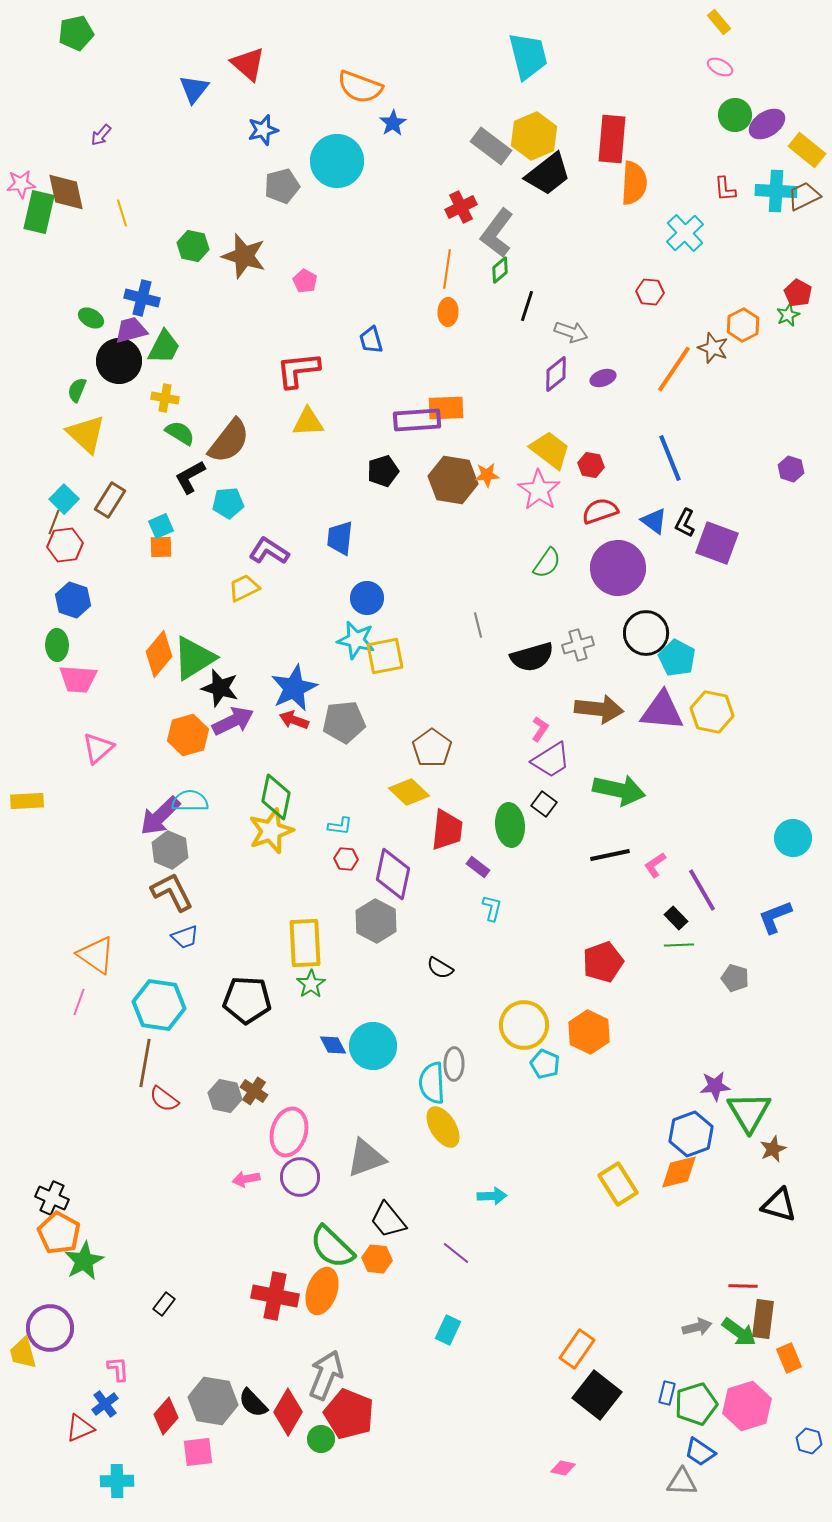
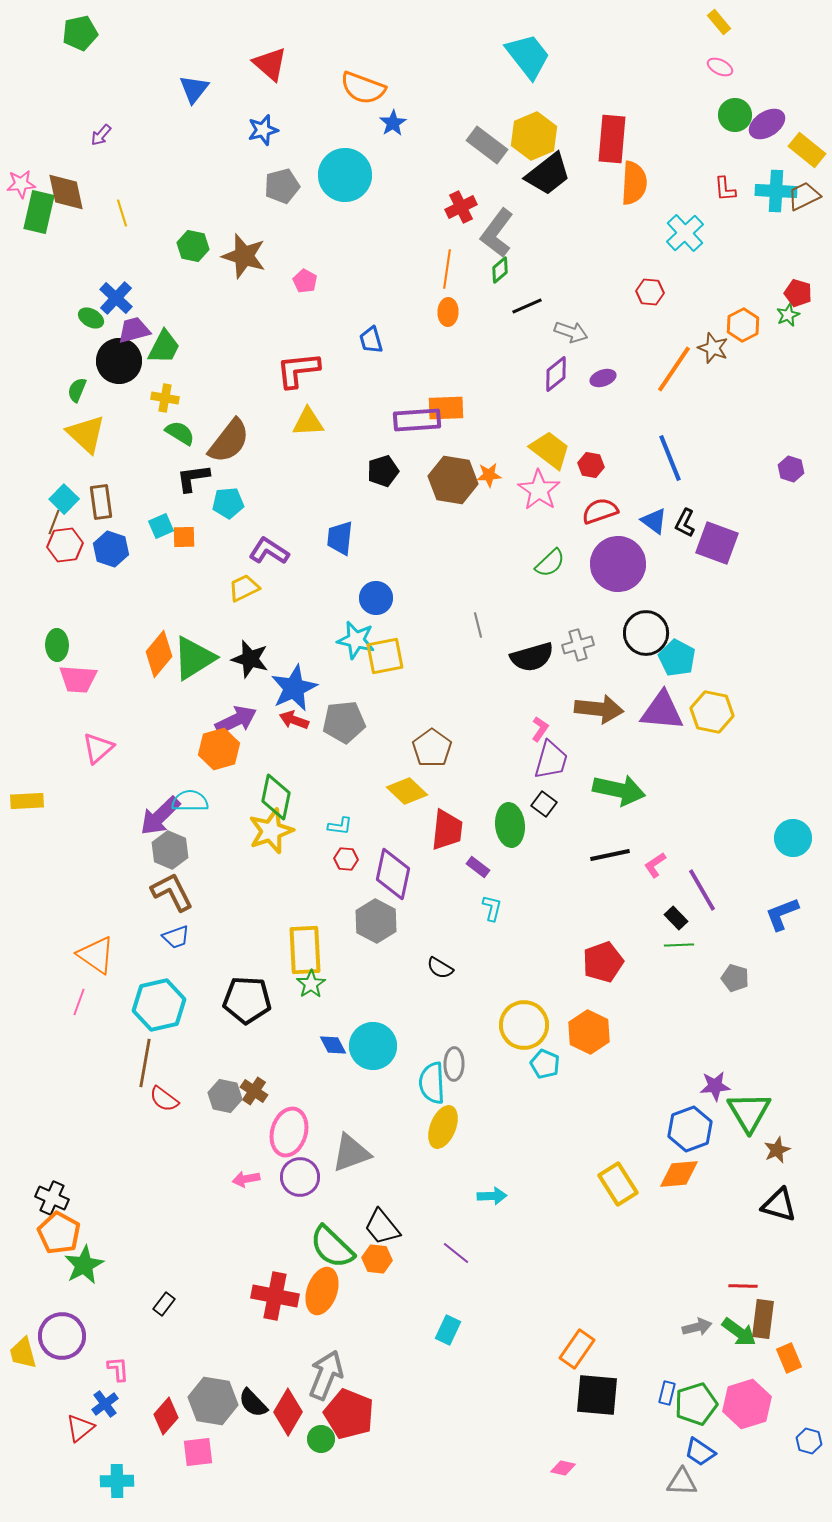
green pentagon at (76, 33): moved 4 px right
cyan trapezoid at (528, 56): rotated 24 degrees counterclockwise
red triangle at (248, 64): moved 22 px right
orange semicircle at (360, 87): moved 3 px right, 1 px down
gray rectangle at (491, 146): moved 4 px left, 1 px up
cyan circle at (337, 161): moved 8 px right, 14 px down
red pentagon at (798, 293): rotated 12 degrees counterclockwise
blue cross at (142, 298): moved 26 px left; rotated 28 degrees clockwise
black line at (527, 306): rotated 48 degrees clockwise
purple trapezoid at (131, 330): moved 3 px right
orange star at (487, 475): moved 2 px right
black L-shape at (190, 477): moved 3 px right, 1 px down; rotated 21 degrees clockwise
brown rectangle at (110, 500): moved 9 px left, 2 px down; rotated 40 degrees counterclockwise
orange square at (161, 547): moved 23 px right, 10 px up
green semicircle at (547, 563): moved 3 px right; rotated 12 degrees clockwise
purple circle at (618, 568): moved 4 px up
blue circle at (367, 598): moved 9 px right
blue hexagon at (73, 600): moved 38 px right, 51 px up
black star at (220, 688): moved 30 px right, 29 px up
purple arrow at (233, 721): moved 3 px right, 1 px up
orange hexagon at (188, 735): moved 31 px right, 14 px down
purple trapezoid at (551, 760): rotated 42 degrees counterclockwise
yellow diamond at (409, 792): moved 2 px left, 1 px up
blue L-shape at (775, 917): moved 7 px right, 3 px up
blue trapezoid at (185, 937): moved 9 px left
yellow rectangle at (305, 943): moved 7 px down
cyan hexagon at (159, 1005): rotated 21 degrees counterclockwise
yellow ellipse at (443, 1127): rotated 54 degrees clockwise
blue hexagon at (691, 1134): moved 1 px left, 5 px up
brown star at (773, 1149): moved 4 px right, 1 px down
gray triangle at (366, 1158): moved 15 px left, 5 px up
orange diamond at (679, 1172): moved 2 px down; rotated 9 degrees clockwise
black trapezoid at (388, 1220): moved 6 px left, 7 px down
green star at (84, 1261): moved 4 px down
purple circle at (50, 1328): moved 12 px right, 8 px down
black square at (597, 1395): rotated 33 degrees counterclockwise
pink hexagon at (747, 1406): moved 2 px up
red triangle at (80, 1428): rotated 16 degrees counterclockwise
